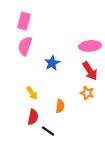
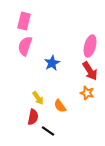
pink ellipse: rotated 70 degrees counterclockwise
yellow arrow: moved 6 px right, 5 px down
orange semicircle: rotated 136 degrees clockwise
